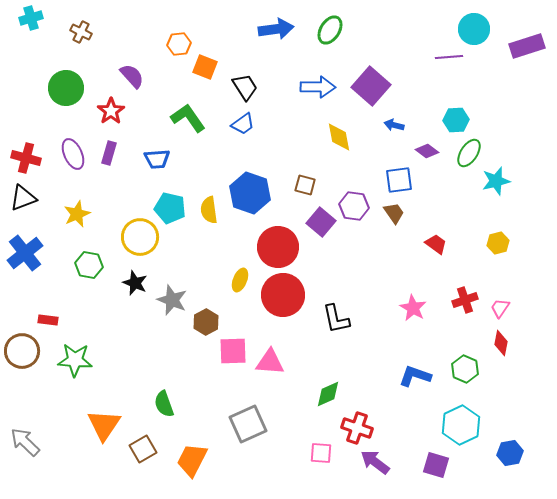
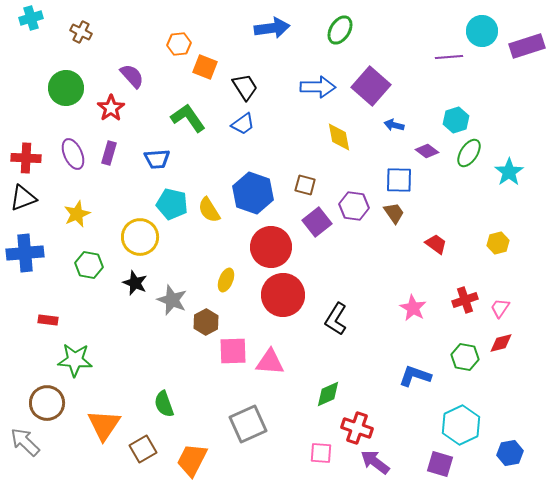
blue arrow at (276, 29): moved 4 px left, 1 px up
cyan circle at (474, 29): moved 8 px right, 2 px down
green ellipse at (330, 30): moved 10 px right
red star at (111, 111): moved 3 px up
cyan hexagon at (456, 120): rotated 15 degrees counterclockwise
red cross at (26, 158): rotated 12 degrees counterclockwise
blue square at (399, 180): rotated 8 degrees clockwise
cyan star at (496, 181): moved 13 px right, 9 px up; rotated 20 degrees counterclockwise
blue hexagon at (250, 193): moved 3 px right
cyan pentagon at (170, 208): moved 2 px right, 4 px up
yellow semicircle at (209, 210): rotated 24 degrees counterclockwise
purple square at (321, 222): moved 4 px left; rotated 12 degrees clockwise
red circle at (278, 247): moved 7 px left
blue cross at (25, 253): rotated 33 degrees clockwise
yellow ellipse at (240, 280): moved 14 px left
black L-shape at (336, 319): rotated 44 degrees clockwise
red diamond at (501, 343): rotated 65 degrees clockwise
brown circle at (22, 351): moved 25 px right, 52 px down
green hexagon at (465, 369): moved 12 px up; rotated 12 degrees counterclockwise
purple square at (436, 465): moved 4 px right, 1 px up
